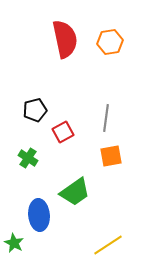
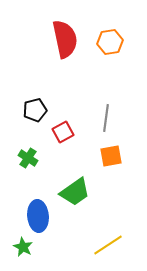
blue ellipse: moved 1 px left, 1 px down
green star: moved 9 px right, 4 px down
